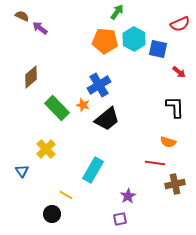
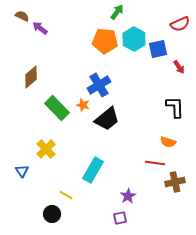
blue square: rotated 24 degrees counterclockwise
red arrow: moved 5 px up; rotated 16 degrees clockwise
brown cross: moved 2 px up
purple square: moved 1 px up
